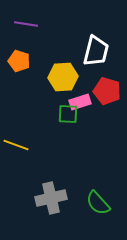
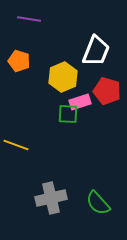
purple line: moved 3 px right, 5 px up
white trapezoid: rotated 8 degrees clockwise
yellow hexagon: rotated 20 degrees counterclockwise
